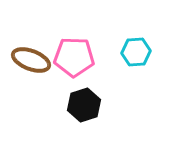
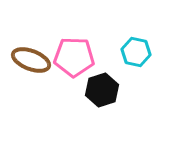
cyan hexagon: rotated 16 degrees clockwise
black hexagon: moved 18 px right, 15 px up
